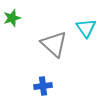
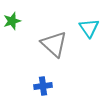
green star: moved 3 px down
cyan triangle: moved 3 px right
